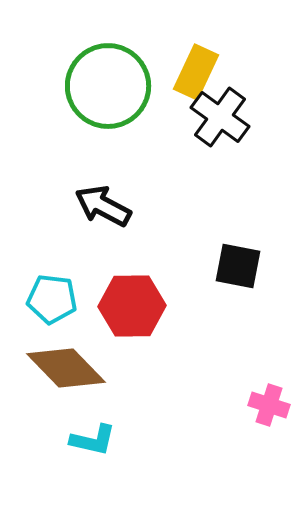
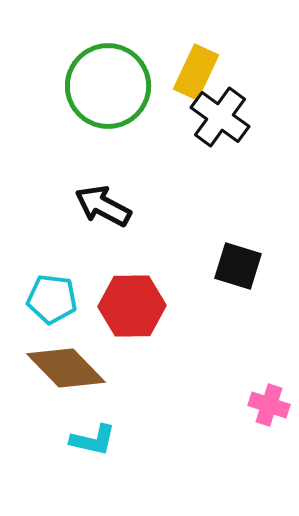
black square: rotated 6 degrees clockwise
